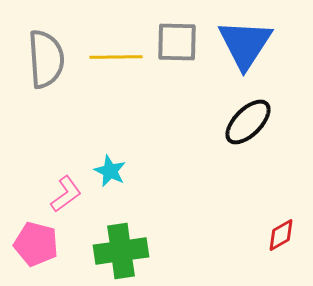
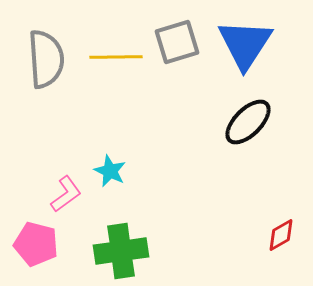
gray square: rotated 18 degrees counterclockwise
